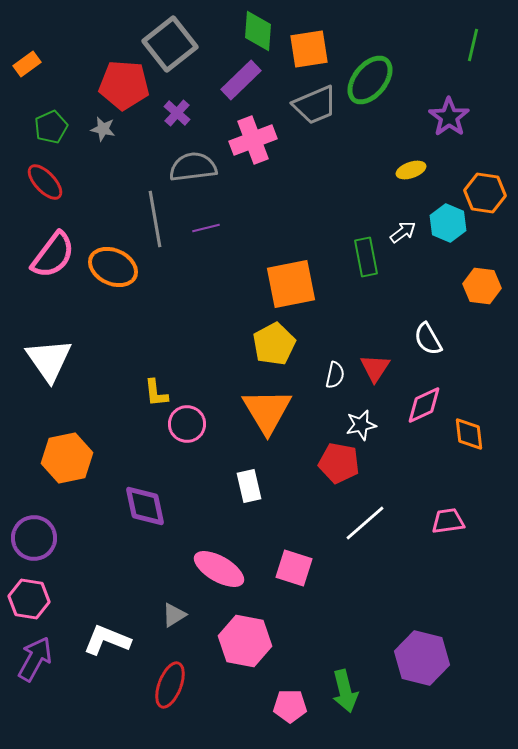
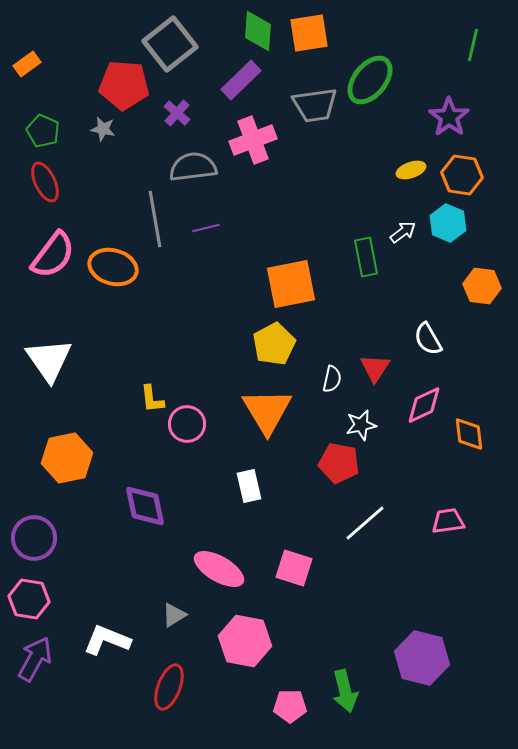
orange square at (309, 49): moved 16 px up
gray trapezoid at (315, 105): rotated 15 degrees clockwise
green pentagon at (51, 127): moved 8 px left, 4 px down; rotated 24 degrees counterclockwise
red ellipse at (45, 182): rotated 18 degrees clockwise
orange hexagon at (485, 193): moved 23 px left, 18 px up
orange ellipse at (113, 267): rotated 9 degrees counterclockwise
white semicircle at (335, 375): moved 3 px left, 4 px down
yellow L-shape at (156, 393): moved 4 px left, 6 px down
red ellipse at (170, 685): moved 1 px left, 2 px down
